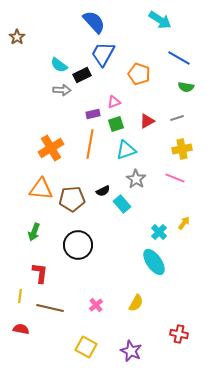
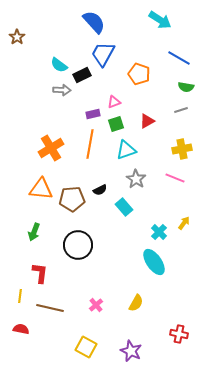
gray line: moved 4 px right, 8 px up
black semicircle: moved 3 px left, 1 px up
cyan rectangle: moved 2 px right, 3 px down
